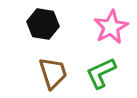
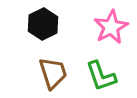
black hexagon: rotated 24 degrees clockwise
green L-shape: moved 3 px down; rotated 84 degrees counterclockwise
